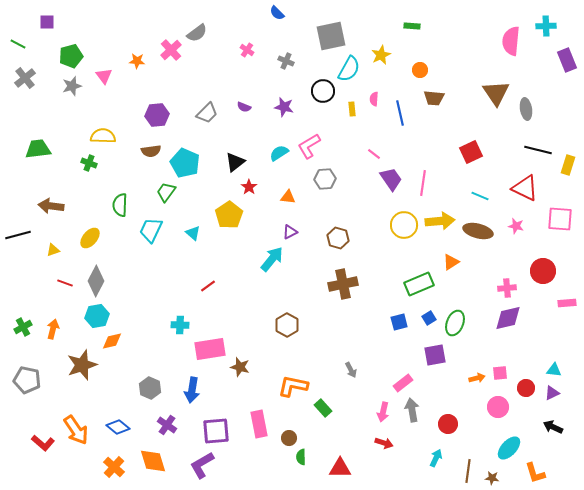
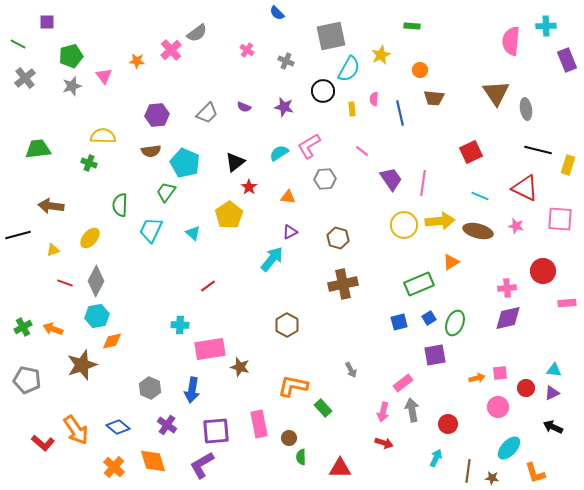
pink line at (374, 154): moved 12 px left, 3 px up
orange arrow at (53, 329): rotated 84 degrees counterclockwise
